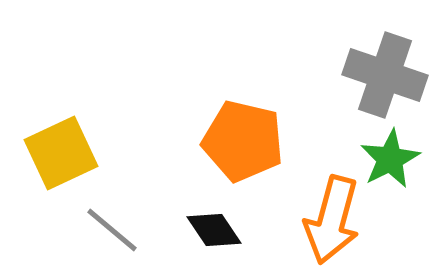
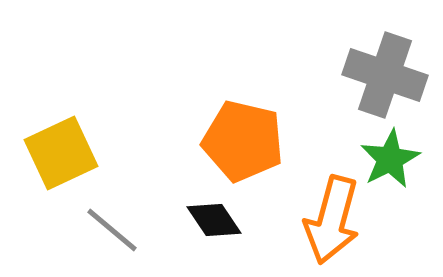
black diamond: moved 10 px up
